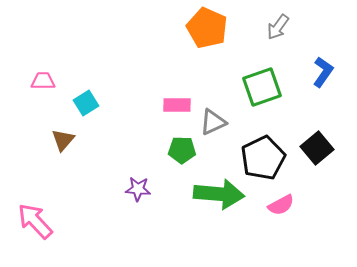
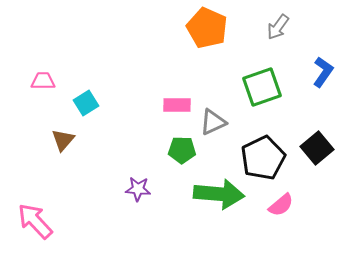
pink semicircle: rotated 12 degrees counterclockwise
